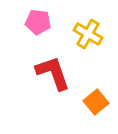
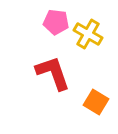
pink pentagon: moved 18 px right
orange square: rotated 20 degrees counterclockwise
